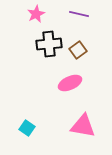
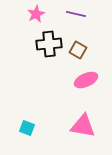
purple line: moved 3 px left
brown square: rotated 24 degrees counterclockwise
pink ellipse: moved 16 px right, 3 px up
cyan square: rotated 14 degrees counterclockwise
